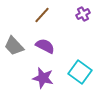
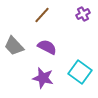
purple semicircle: moved 2 px right, 1 px down
